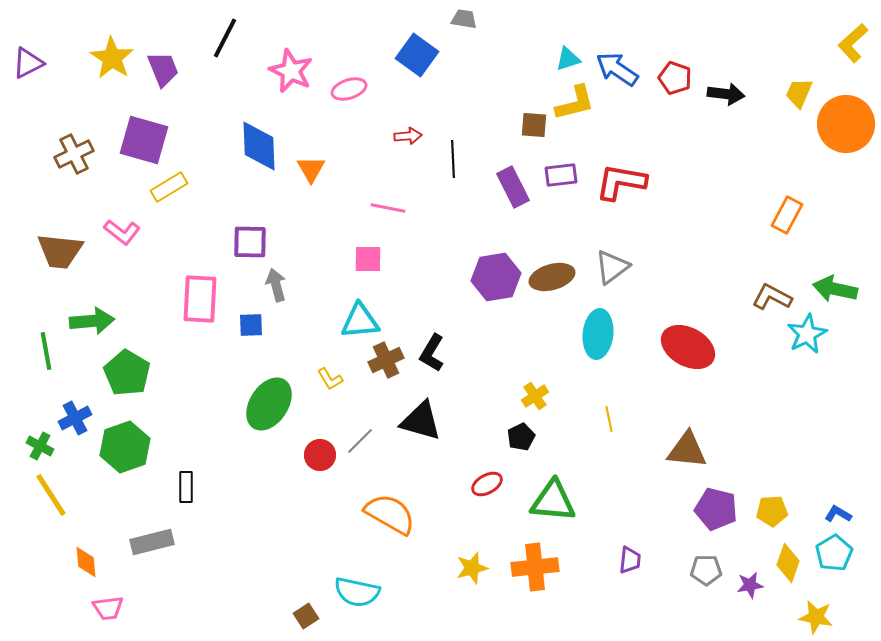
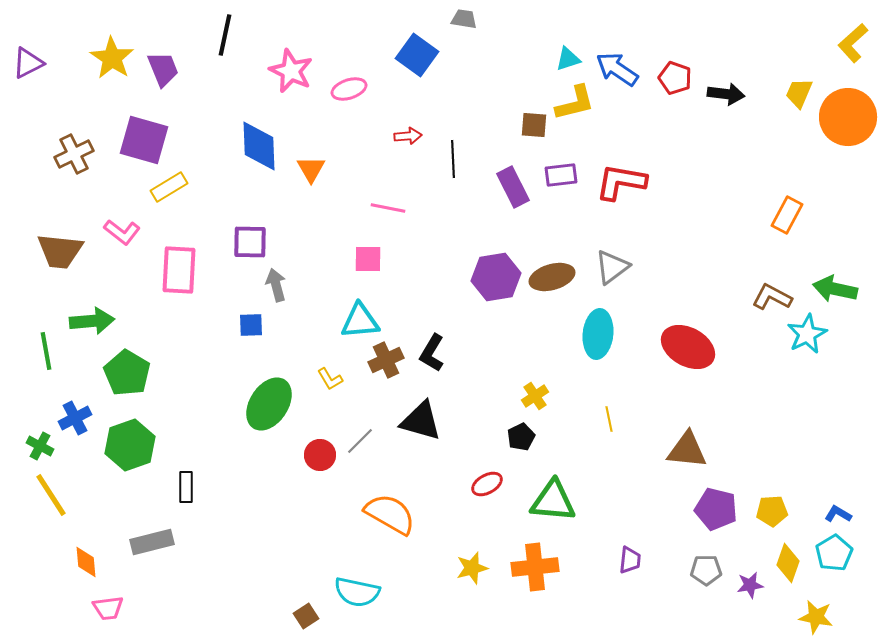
black line at (225, 38): moved 3 px up; rotated 15 degrees counterclockwise
orange circle at (846, 124): moved 2 px right, 7 px up
pink rectangle at (200, 299): moved 21 px left, 29 px up
green hexagon at (125, 447): moved 5 px right, 2 px up
